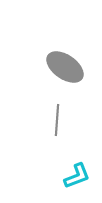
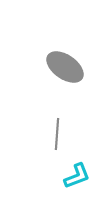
gray line: moved 14 px down
